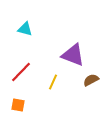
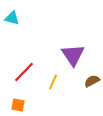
cyan triangle: moved 13 px left, 11 px up
purple triangle: rotated 35 degrees clockwise
red line: moved 3 px right
brown semicircle: moved 1 px right, 1 px down
